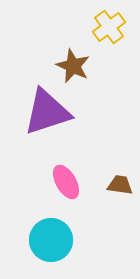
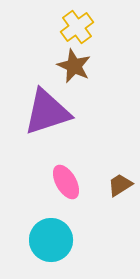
yellow cross: moved 32 px left
brown star: moved 1 px right
brown trapezoid: rotated 40 degrees counterclockwise
